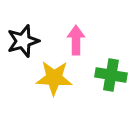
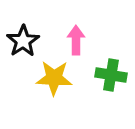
black star: rotated 16 degrees counterclockwise
